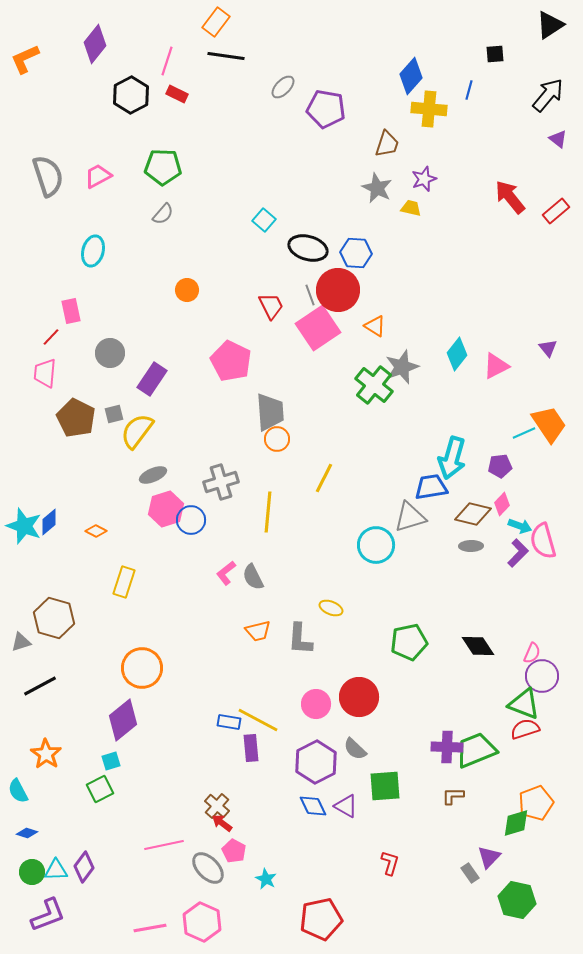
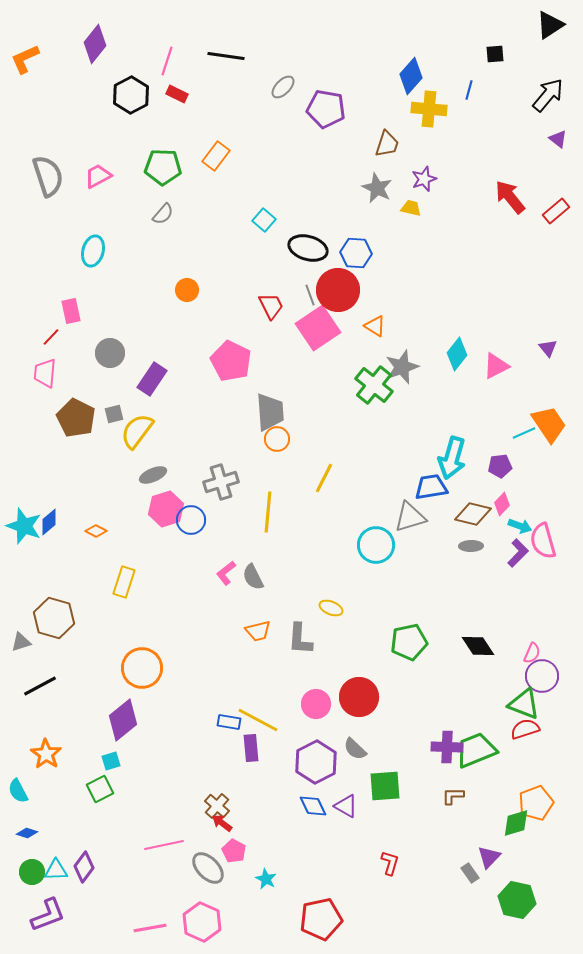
orange rectangle at (216, 22): moved 134 px down
